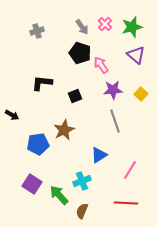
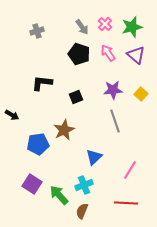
black pentagon: moved 1 px left, 1 px down
pink arrow: moved 7 px right, 12 px up
black square: moved 1 px right, 1 px down
blue triangle: moved 5 px left, 2 px down; rotated 12 degrees counterclockwise
cyan cross: moved 2 px right, 4 px down
